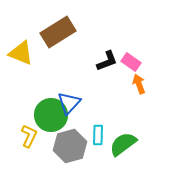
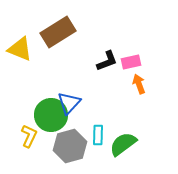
yellow triangle: moved 1 px left, 4 px up
pink rectangle: rotated 48 degrees counterclockwise
